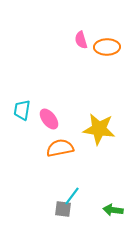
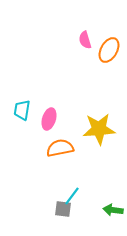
pink semicircle: moved 4 px right
orange ellipse: moved 2 px right, 3 px down; rotated 60 degrees counterclockwise
pink ellipse: rotated 55 degrees clockwise
yellow star: rotated 12 degrees counterclockwise
